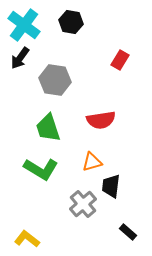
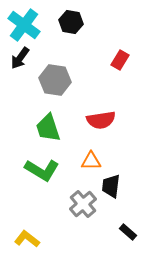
orange triangle: moved 1 px left, 1 px up; rotated 15 degrees clockwise
green L-shape: moved 1 px right, 1 px down
